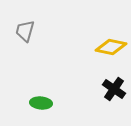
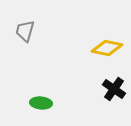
yellow diamond: moved 4 px left, 1 px down
